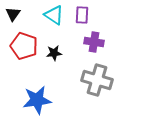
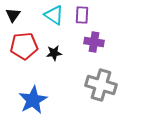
black triangle: moved 1 px down
red pentagon: rotated 24 degrees counterclockwise
gray cross: moved 4 px right, 5 px down
blue star: moved 4 px left; rotated 20 degrees counterclockwise
